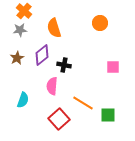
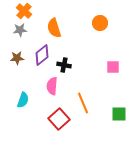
brown star: rotated 24 degrees clockwise
orange line: rotated 35 degrees clockwise
green square: moved 11 px right, 1 px up
